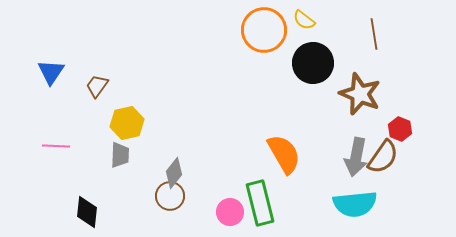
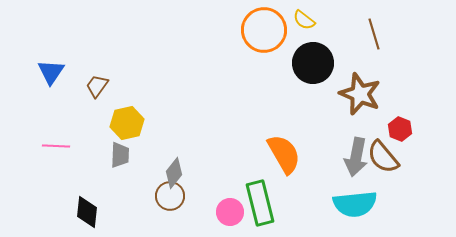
brown line: rotated 8 degrees counterclockwise
brown semicircle: rotated 105 degrees clockwise
